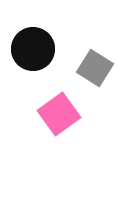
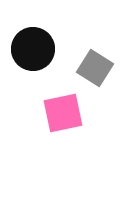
pink square: moved 4 px right, 1 px up; rotated 24 degrees clockwise
